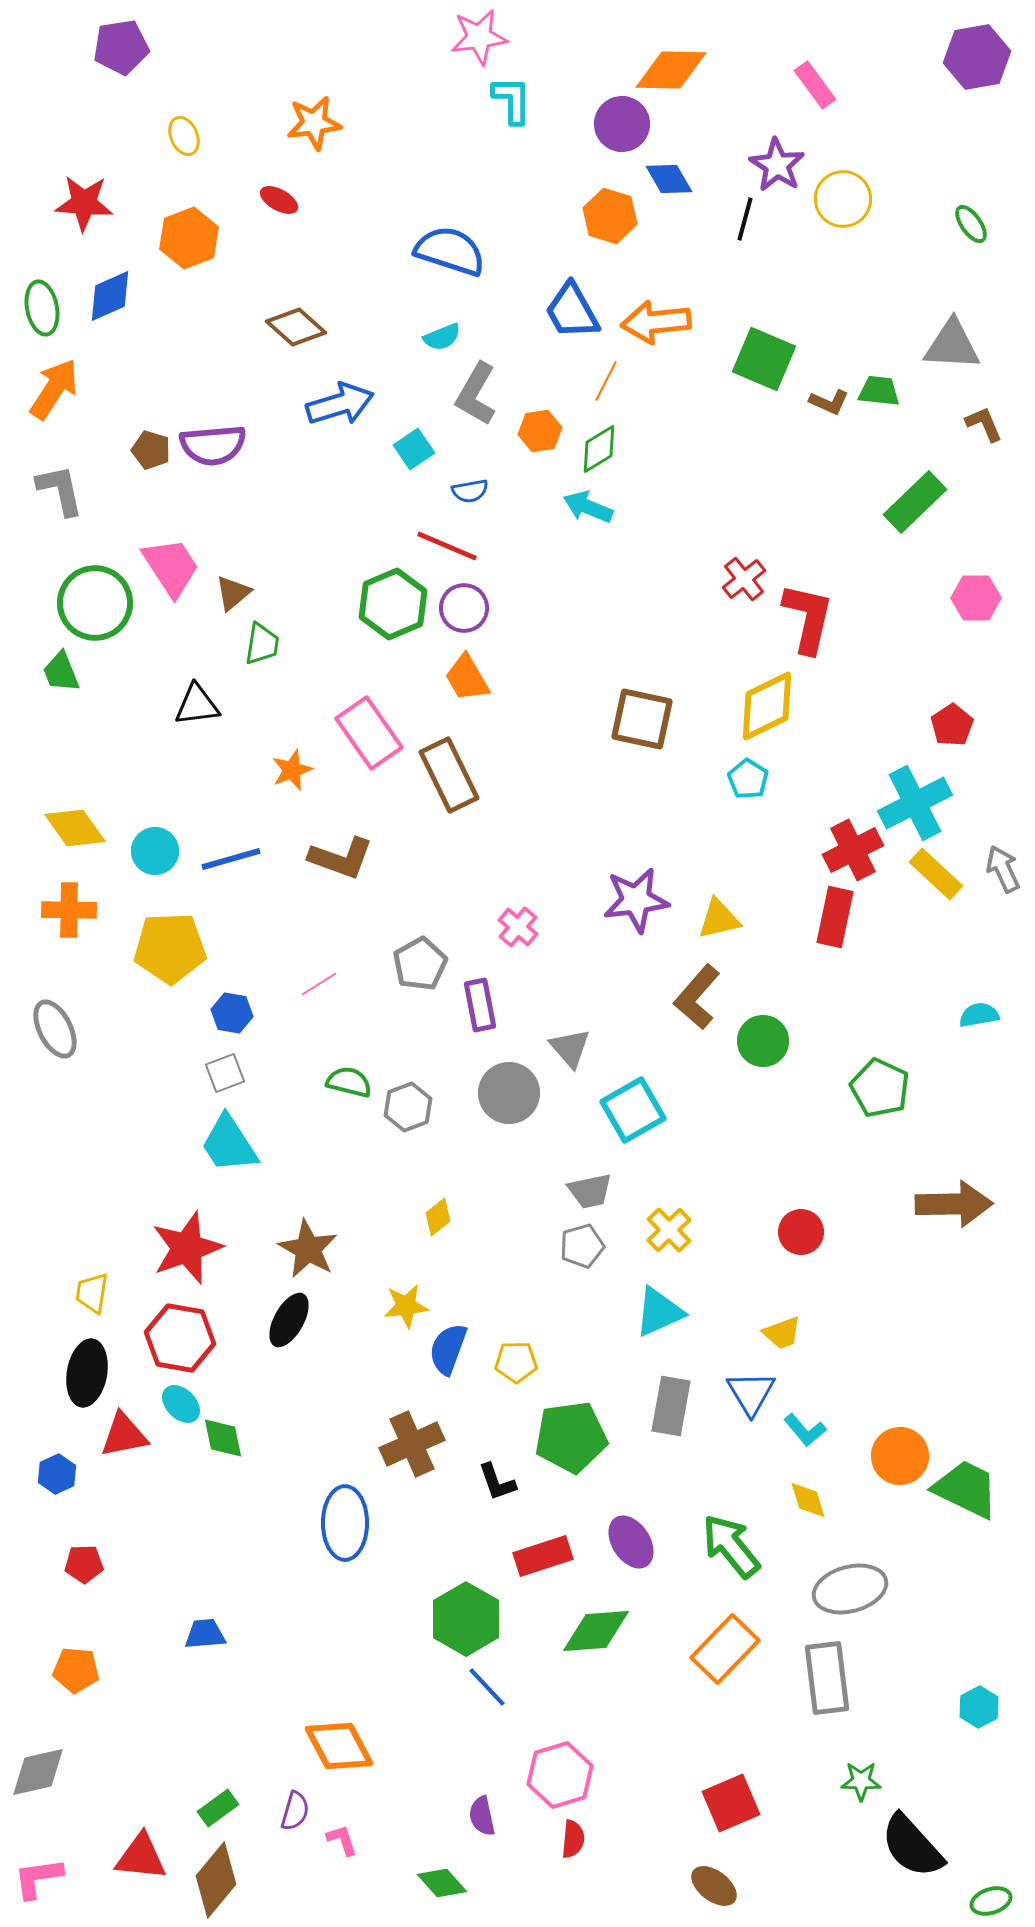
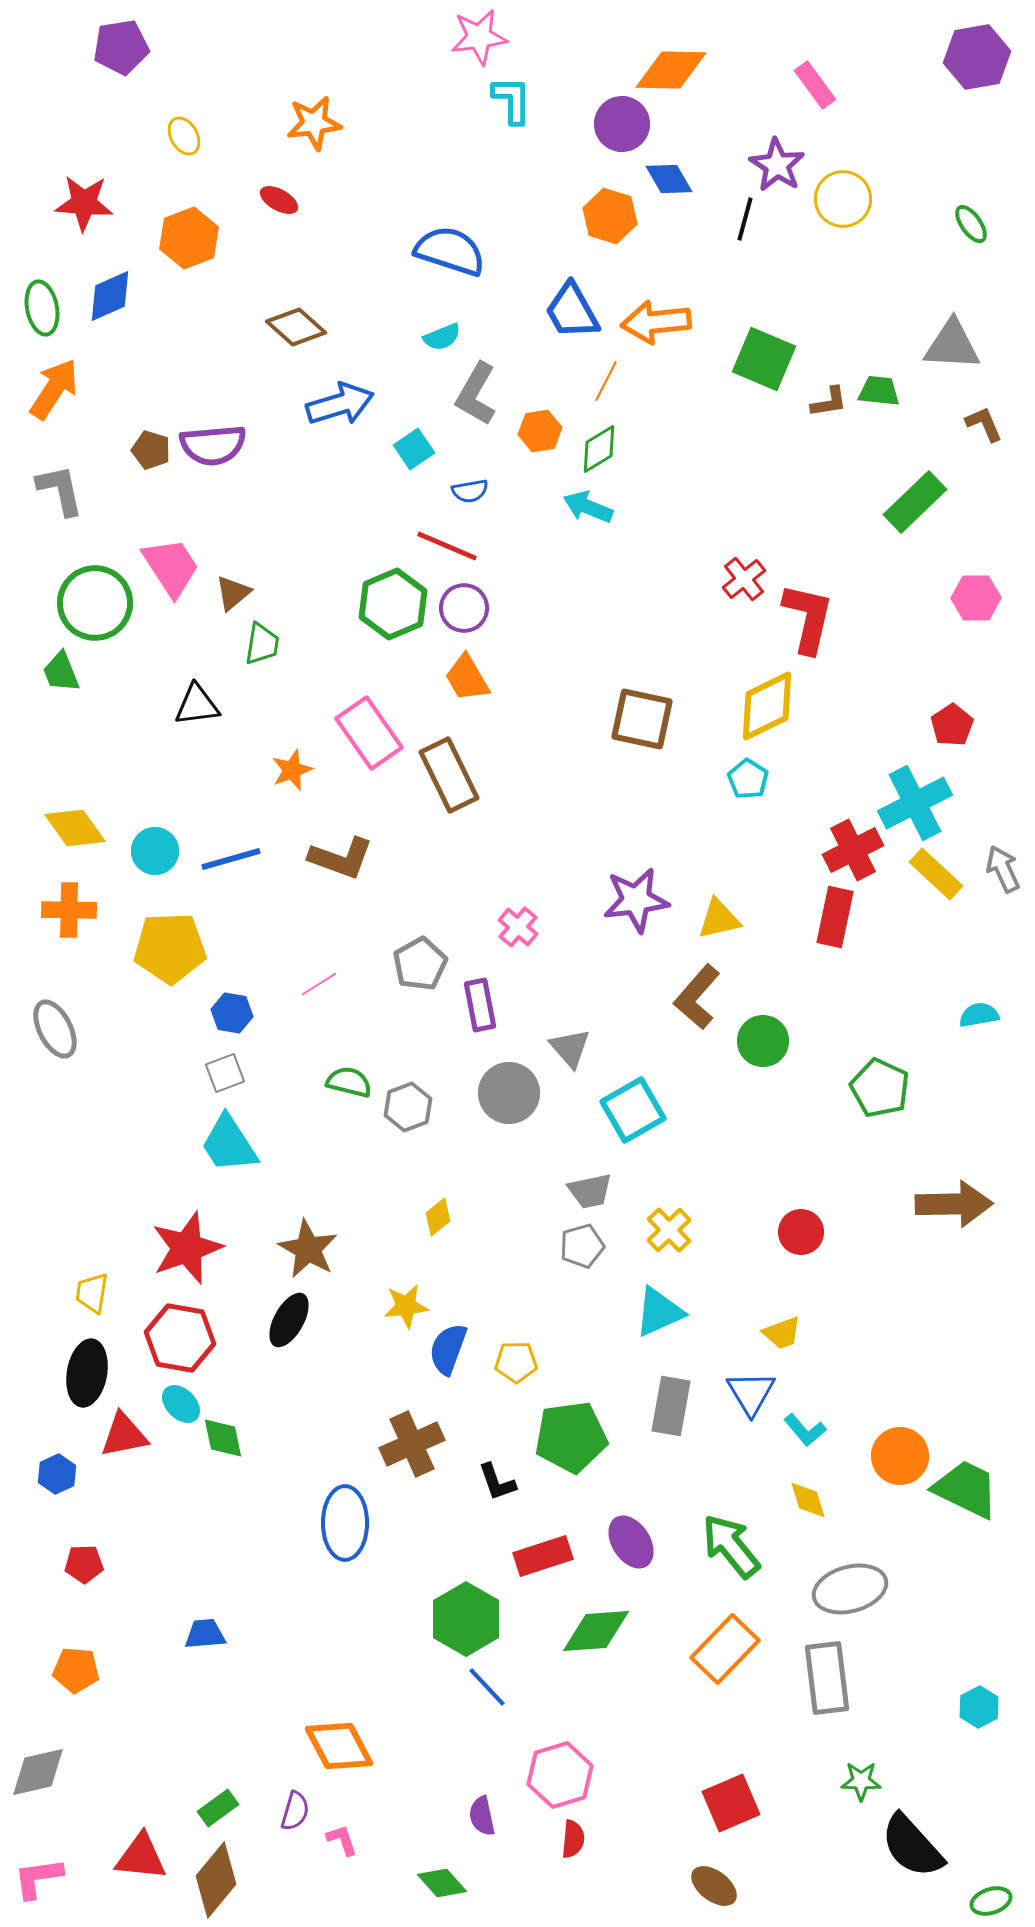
yellow ellipse at (184, 136): rotated 6 degrees counterclockwise
brown L-shape at (829, 402): rotated 33 degrees counterclockwise
